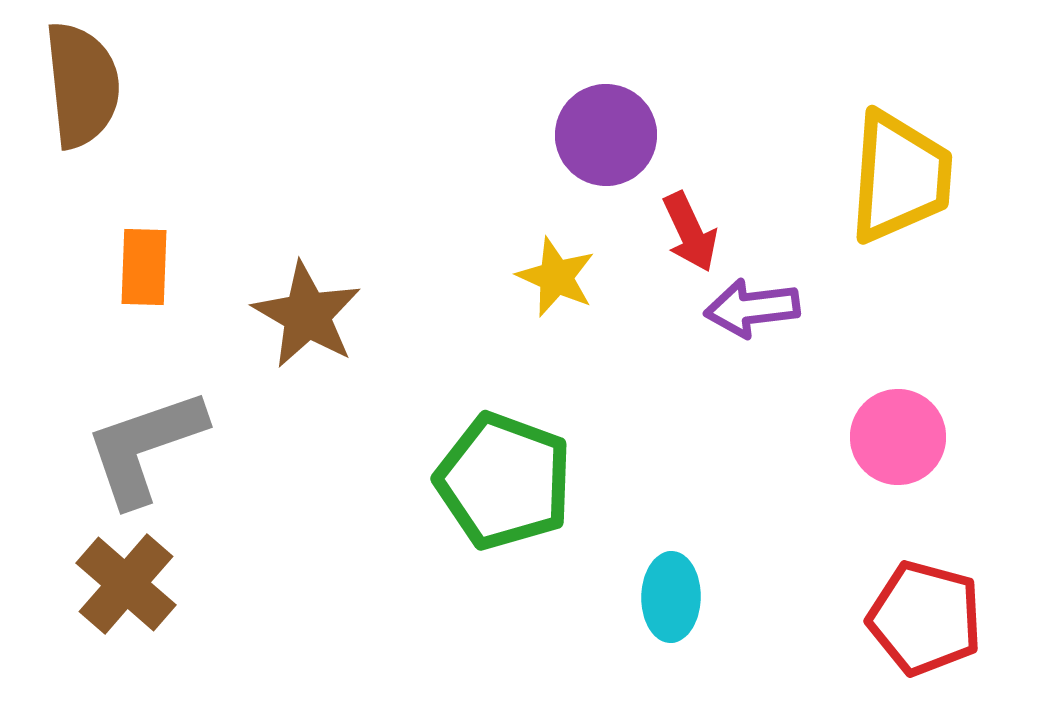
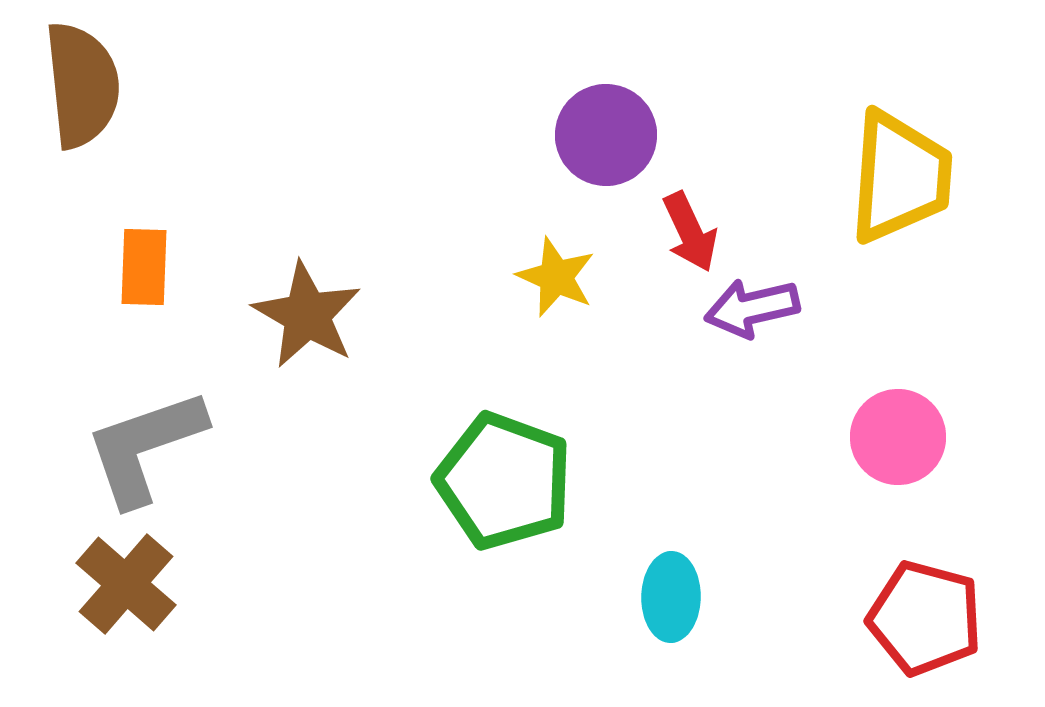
purple arrow: rotated 6 degrees counterclockwise
